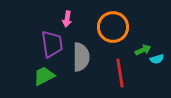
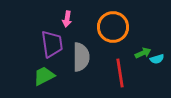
green arrow: moved 3 px down
